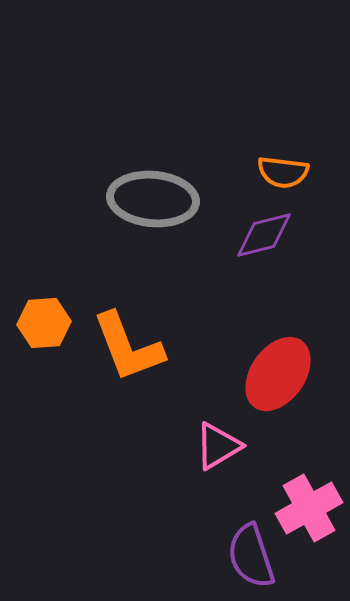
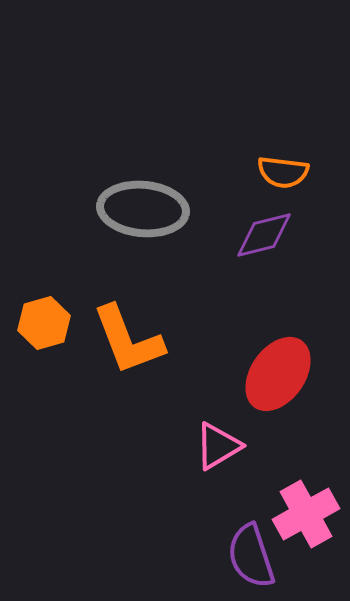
gray ellipse: moved 10 px left, 10 px down
orange hexagon: rotated 12 degrees counterclockwise
orange L-shape: moved 7 px up
pink cross: moved 3 px left, 6 px down
